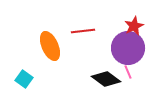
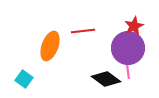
orange ellipse: rotated 44 degrees clockwise
pink line: rotated 16 degrees clockwise
